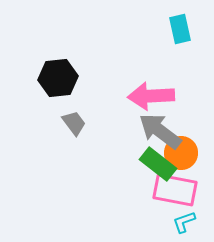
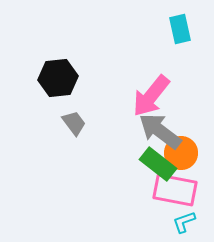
pink arrow: rotated 48 degrees counterclockwise
